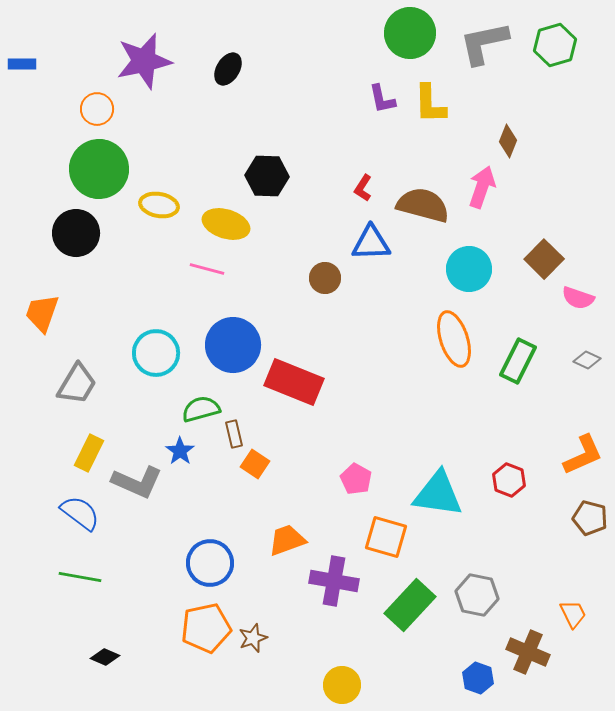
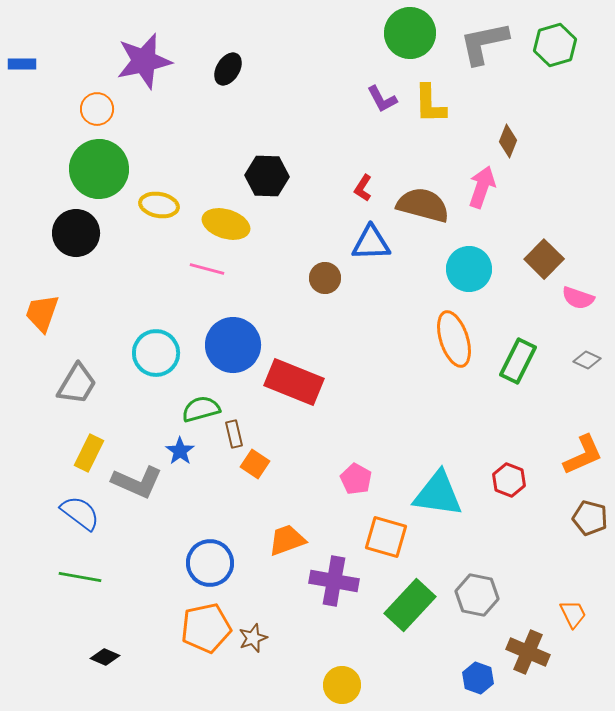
purple L-shape at (382, 99): rotated 16 degrees counterclockwise
